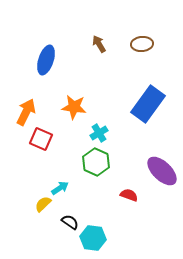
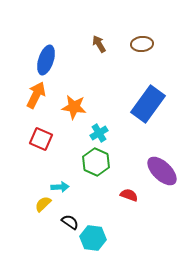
orange arrow: moved 10 px right, 17 px up
cyan arrow: moved 1 px up; rotated 30 degrees clockwise
